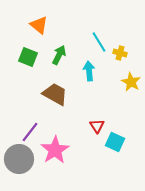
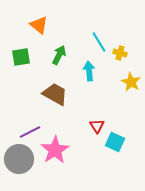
green square: moved 7 px left; rotated 30 degrees counterclockwise
purple line: rotated 25 degrees clockwise
